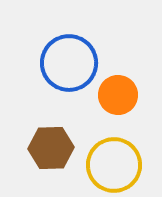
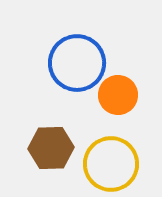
blue circle: moved 8 px right
yellow circle: moved 3 px left, 1 px up
